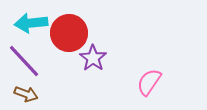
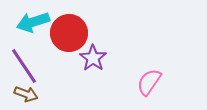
cyan arrow: moved 2 px right, 1 px up; rotated 12 degrees counterclockwise
purple line: moved 5 px down; rotated 9 degrees clockwise
